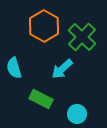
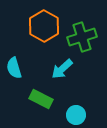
green cross: rotated 28 degrees clockwise
cyan circle: moved 1 px left, 1 px down
